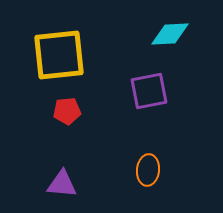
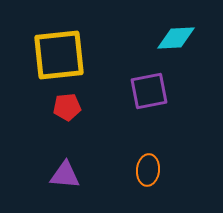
cyan diamond: moved 6 px right, 4 px down
red pentagon: moved 4 px up
purple triangle: moved 3 px right, 9 px up
